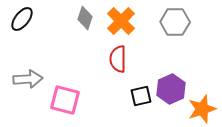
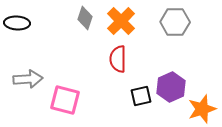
black ellipse: moved 5 px left, 4 px down; rotated 55 degrees clockwise
purple hexagon: moved 2 px up
